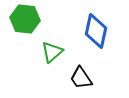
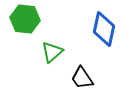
blue diamond: moved 8 px right, 2 px up
black trapezoid: moved 1 px right
